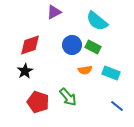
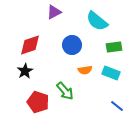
green rectangle: moved 21 px right; rotated 35 degrees counterclockwise
green arrow: moved 3 px left, 6 px up
